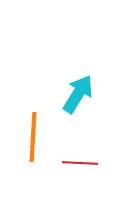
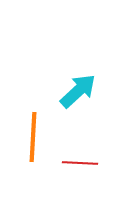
cyan arrow: moved 3 px up; rotated 15 degrees clockwise
